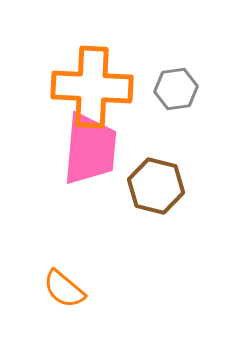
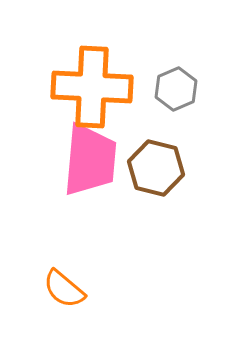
gray hexagon: rotated 15 degrees counterclockwise
pink trapezoid: moved 11 px down
brown hexagon: moved 18 px up
